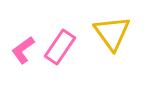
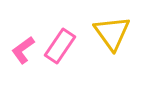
pink rectangle: moved 1 px up
